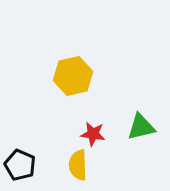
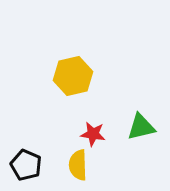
black pentagon: moved 6 px right
